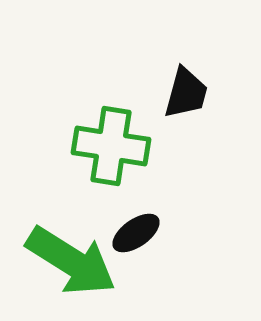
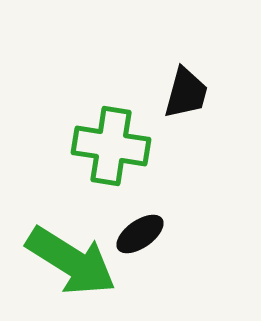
black ellipse: moved 4 px right, 1 px down
